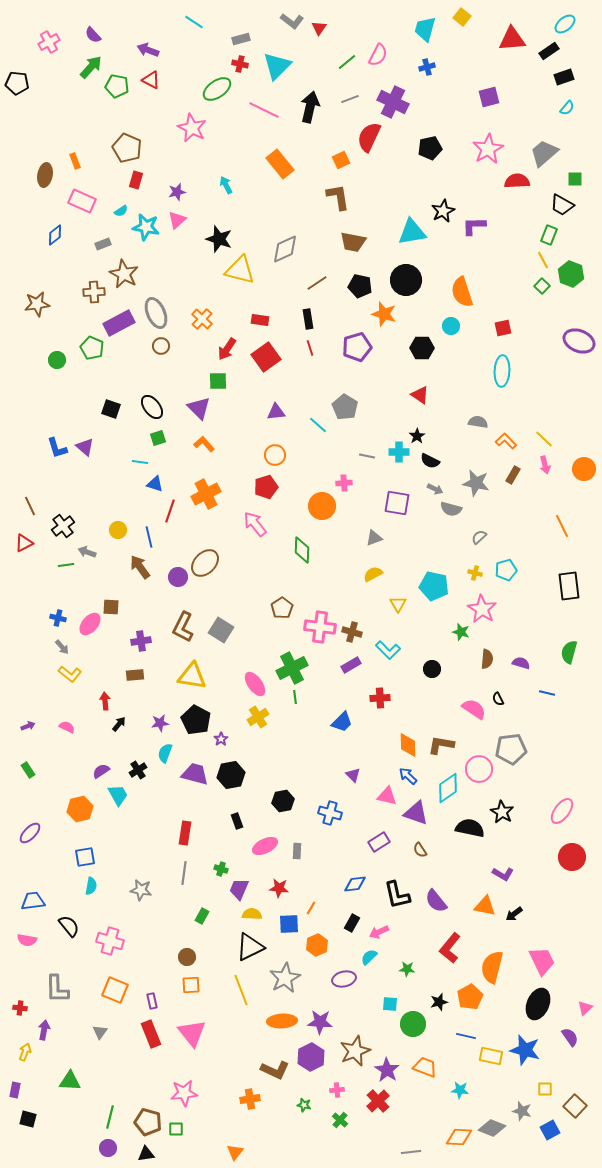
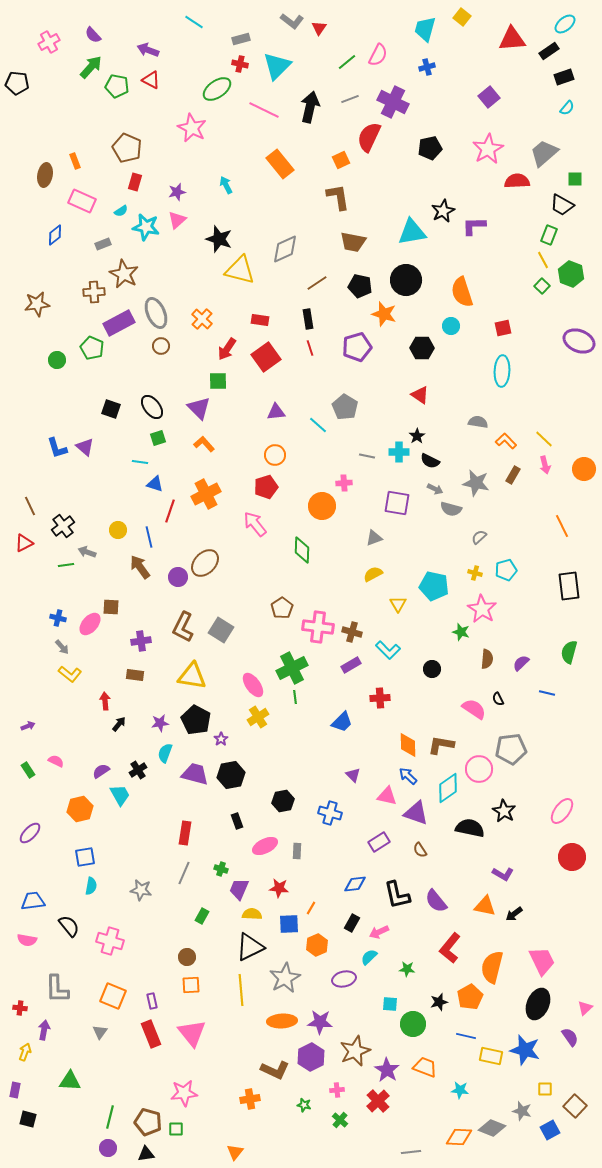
purple square at (489, 97): rotated 25 degrees counterclockwise
red rectangle at (136, 180): moved 1 px left, 2 px down
pink cross at (320, 627): moved 2 px left
purple semicircle at (521, 663): rotated 60 degrees counterclockwise
brown rectangle at (135, 675): rotated 12 degrees clockwise
pink ellipse at (255, 684): moved 2 px left, 1 px down
pink semicircle at (67, 727): moved 11 px left, 34 px down
cyan trapezoid at (118, 795): moved 2 px right
black star at (502, 812): moved 2 px right, 1 px up
gray line at (184, 873): rotated 15 degrees clockwise
orange square at (115, 990): moved 2 px left, 6 px down
yellow line at (241, 990): rotated 16 degrees clockwise
